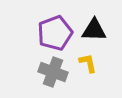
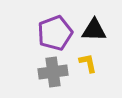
gray cross: rotated 28 degrees counterclockwise
